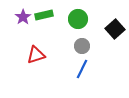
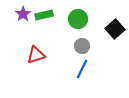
purple star: moved 3 px up
